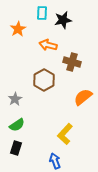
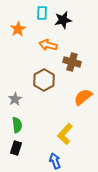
green semicircle: rotated 63 degrees counterclockwise
